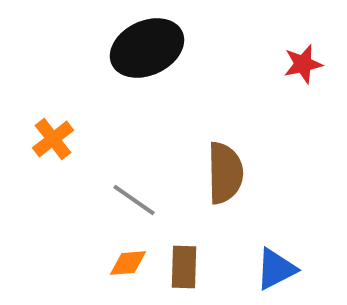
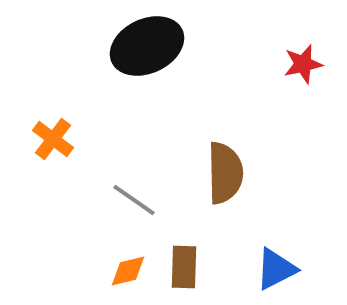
black ellipse: moved 2 px up
orange cross: rotated 15 degrees counterclockwise
orange diamond: moved 8 px down; rotated 9 degrees counterclockwise
